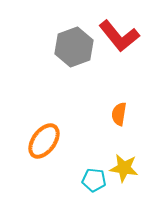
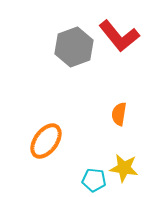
orange ellipse: moved 2 px right
